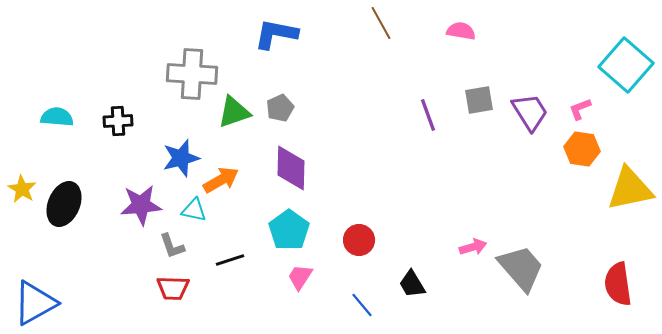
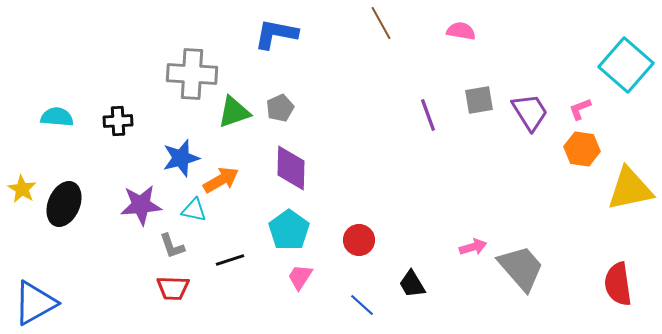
blue line: rotated 8 degrees counterclockwise
